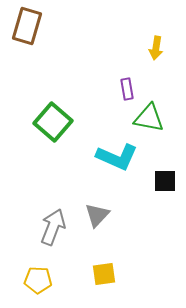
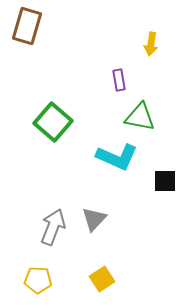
yellow arrow: moved 5 px left, 4 px up
purple rectangle: moved 8 px left, 9 px up
green triangle: moved 9 px left, 1 px up
gray triangle: moved 3 px left, 4 px down
yellow square: moved 2 px left, 5 px down; rotated 25 degrees counterclockwise
